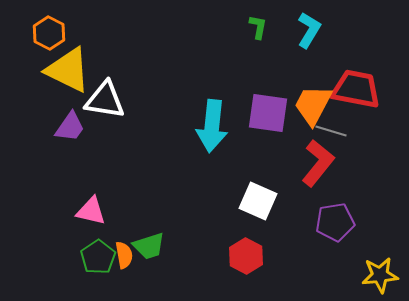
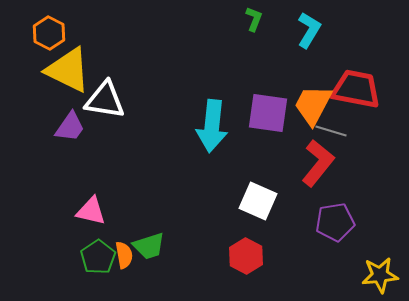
green L-shape: moved 4 px left, 8 px up; rotated 10 degrees clockwise
